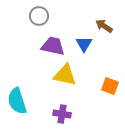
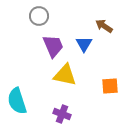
purple trapezoid: rotated 55 degrees clockwise
orange square: rotated 24 degrees counterclockwise
purple cross: rotated 12 degrees clockwise
